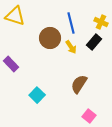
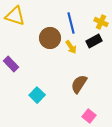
black rectangle: moved 1 px up; rotated 21 degrees clockwise
